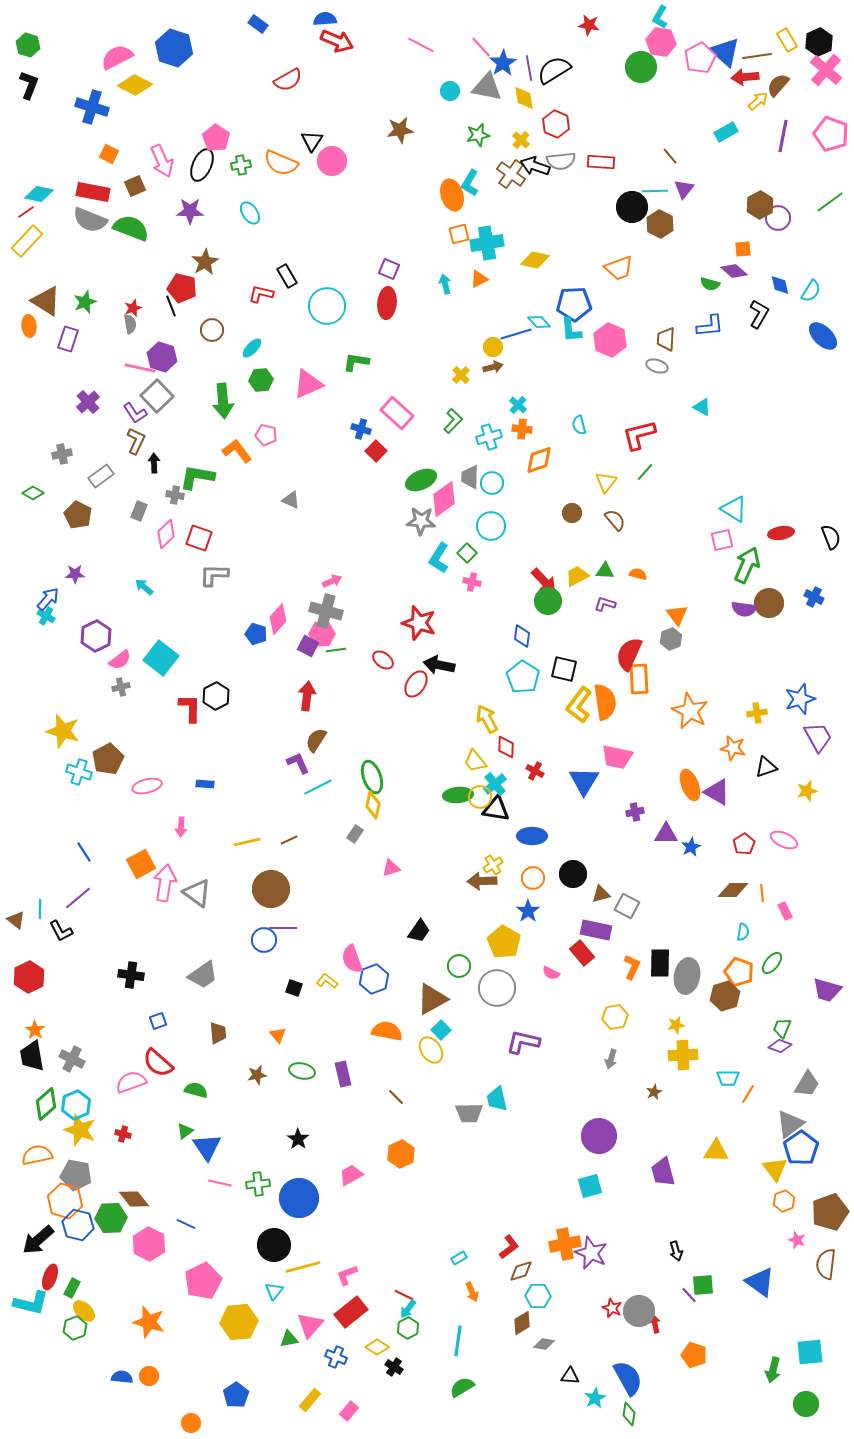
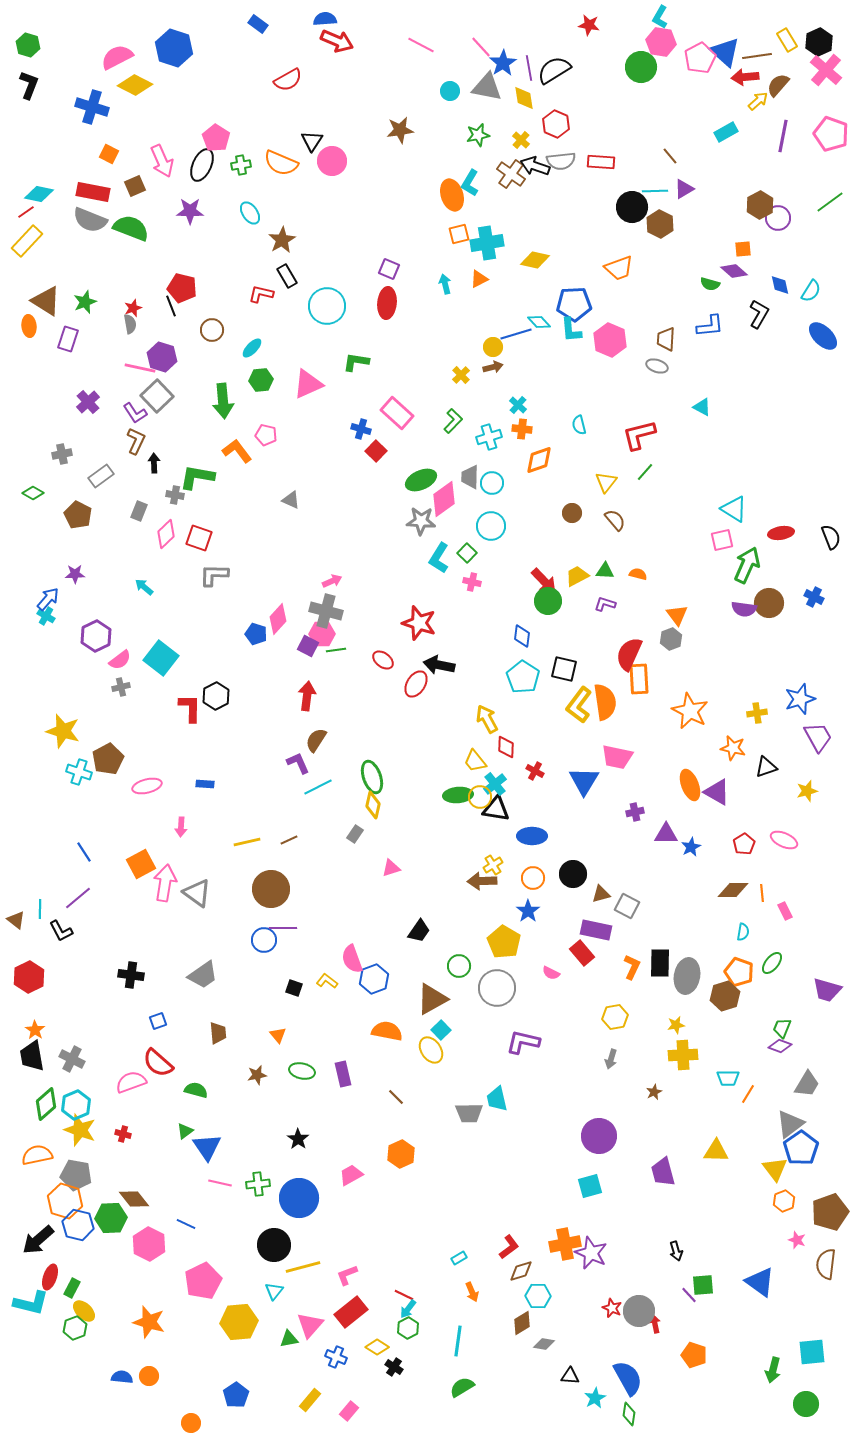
purple triangle at (684, 189): rotated 20 degrees clockwise
brown star at (205, 262): moved 77 px right, 22 px up
cyan square at (810, 1352): moved 2 px right
